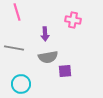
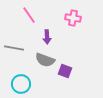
pink line: moved 12 px right, 3 px down; rotated 18 degrees counterclockwise
pink cross: moved 2 px up
purple arrow: moved 2 px right, 3 px down
gray semicircle: moved 3 px left, 3 px down; rotated 30 degrees clockwise
purple square: rotated 24 degrees clockwise
